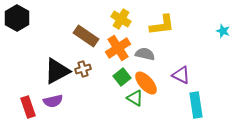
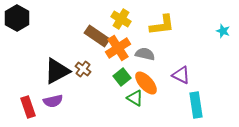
brown rectangle: moved 11 px right
brown cross: rotated 35 degrees counterclockwise
